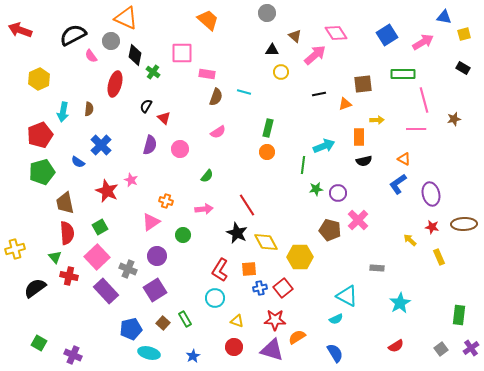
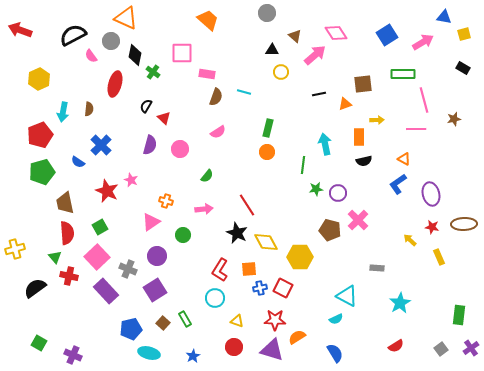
cyan arrow at (324, 146): moved 1 px right, 2 px up; rotated 80 degrees counterclockwise
red square at (283, 288): rotated 24 degrees counterclockwise
